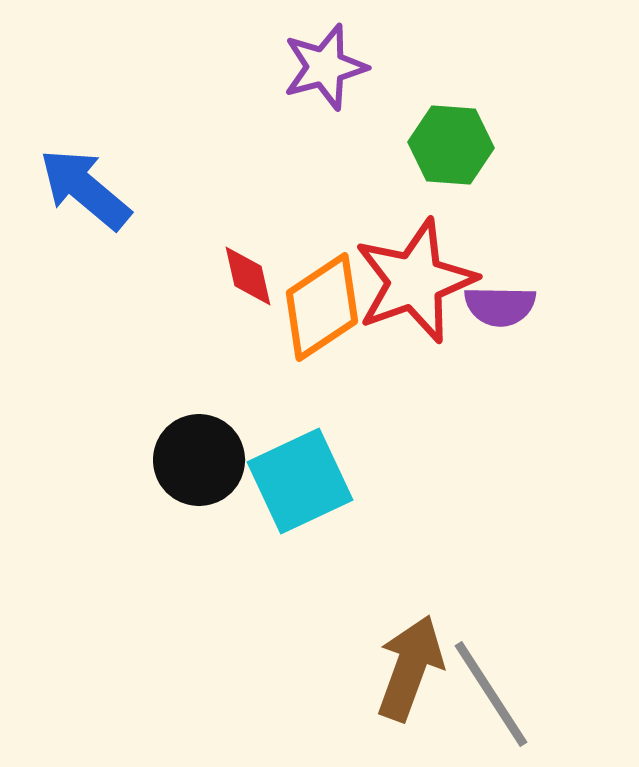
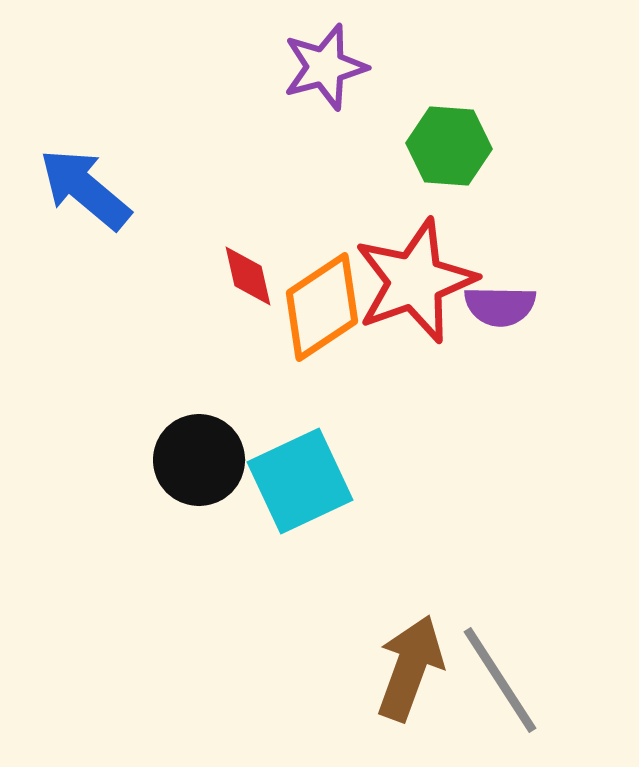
green hexagon: moved 2 px left, 1 px down
gray line: moved 9 px right, 14 px up
